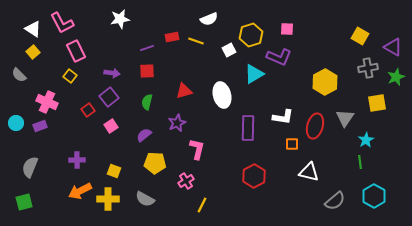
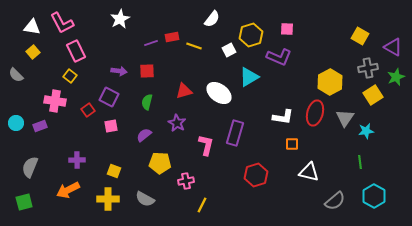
white star at (120, 19): rotated 18 degrees counterclockwise
white semicircle at (209, 19): moved 3 px right; rotated 30 degrees counterclockwise
white triangle at (33, 29): moved 1 px left, 2 px up; rotated 24 degrees counterclockwise
yellow line at (196, 41): moved 2 px left, 5 px down
purple line at (147, 48): moved 4 px right, 5 px up
purple arrow at (112, 73): moved 7 px right, 2 px up
cyan triangle at (254, 74): moved 5 px left, 3 px down
gray semicircle at (19, 75): moved 3 px left
yellow hexagon at (325, 82): moved 5 px right
white ellipse at (222, 95): moved 3 px left, 2 px up; rotated 40 degrees counterclockwise
purple square at (109, 97): rotated 24 degrees counterclockwise
pink cross at (47, 102): moved 8 px right, 1 px up; rotated 15 degrees counterclockwise
yellow square at (377, 103): moved 4 px left, 8 px up; rotated 24 degrees counterclockwise
purple star at (177, 123): rotated 18 degrees counterclockwise
pink square at (111, 126): rotated 24 degrees clockwise
red ellipse at (315, 126): moved 13 px up
purple rectangle at (248, 128): moved 13 px left, 5 px down; rotated 15 degrees clockwise
cyan star at (366, 140): moved 9 px up; rotated 21 degrees clockwise
pink L-shape at (197, 149): moved 9 px right, 4 px up
yellow pentagon at (155, 163): moved 5 px right
red hexagon at (254, 176): moved 2 px right, 1 px up; rotated 10 degrees clockwise
pink cross at (186, 181): rotated 21 degrees clockwise
orange arrow at (80, 191): moved 12 px left, 1 px up
